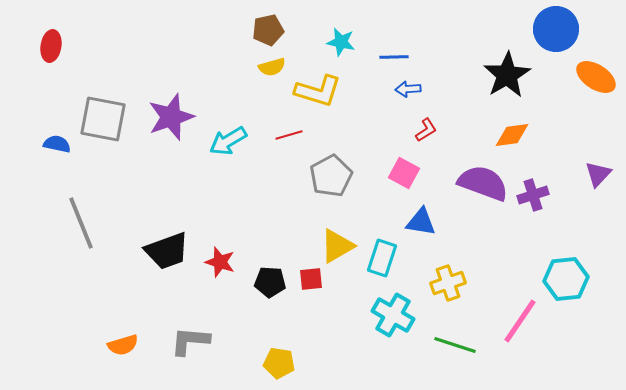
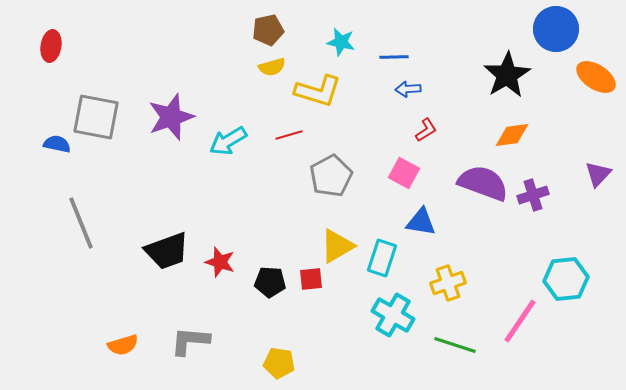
gray square: moved 7 px left, 2 px up
